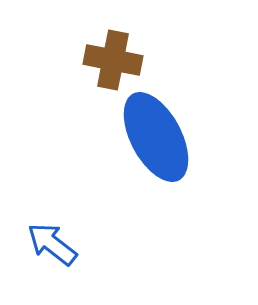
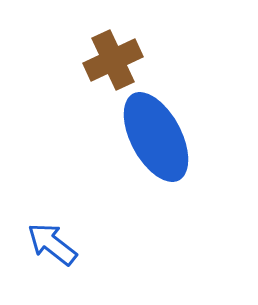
brown cross: rotated 36 degrees counterclockwise
